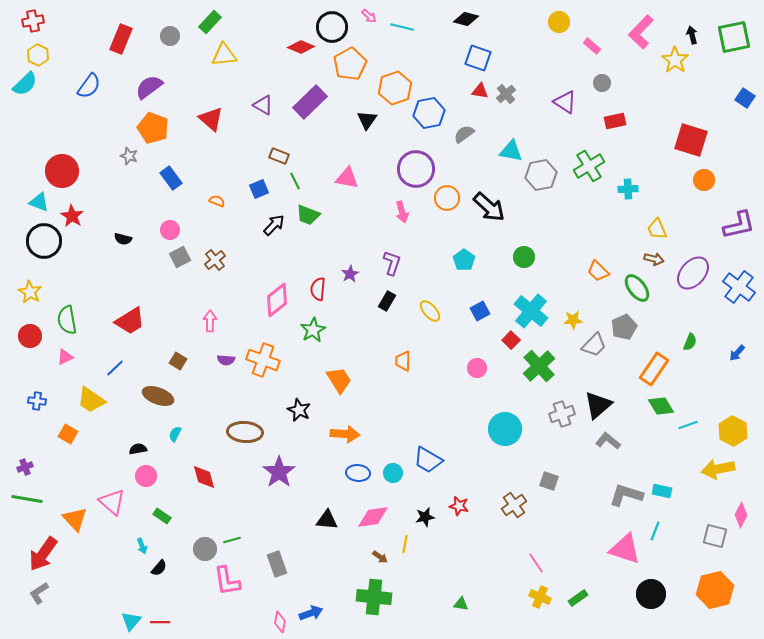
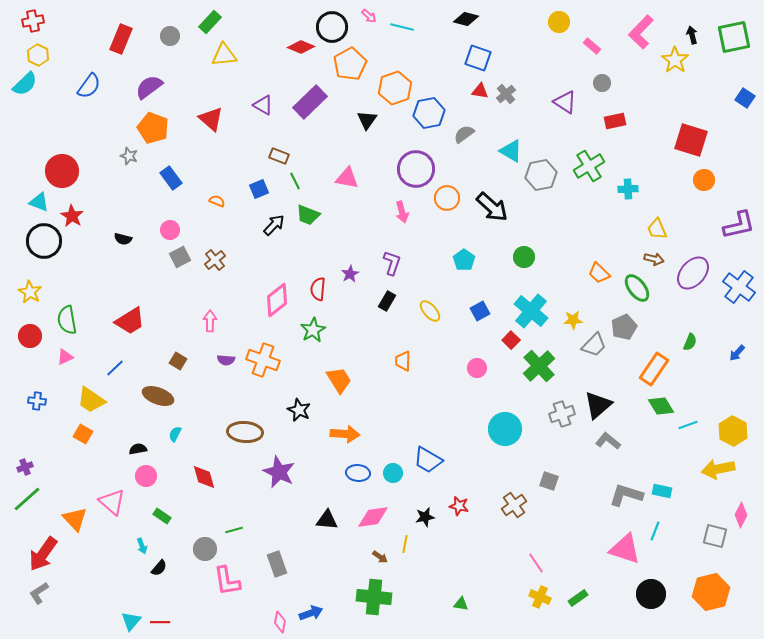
cyan triangle at (511, 151): rotated 20 degrees clockwise
black arrow at (489, 207): moved 3 px right
orange trapezoid at (598, 271): moved 1 px right, 2 px down
orange square at (68, 434): moved 15 px right
purple star at (279, 472): rotated 12 degrees counterclockwise
green line at (27, 499): rotated 52 degrees counterclockwise
green line at (232, 540): moved 2 px right, 10 px up
orange hexagon at (715, 590): moved 4 px left, 2 px down
